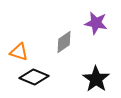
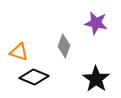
gray diamond: moved 4 px down; rotated 35 degrees counterclockwise
